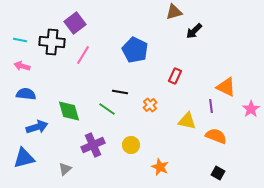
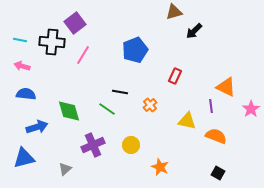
blue pentagon: rotated 25 degrees clockwise
